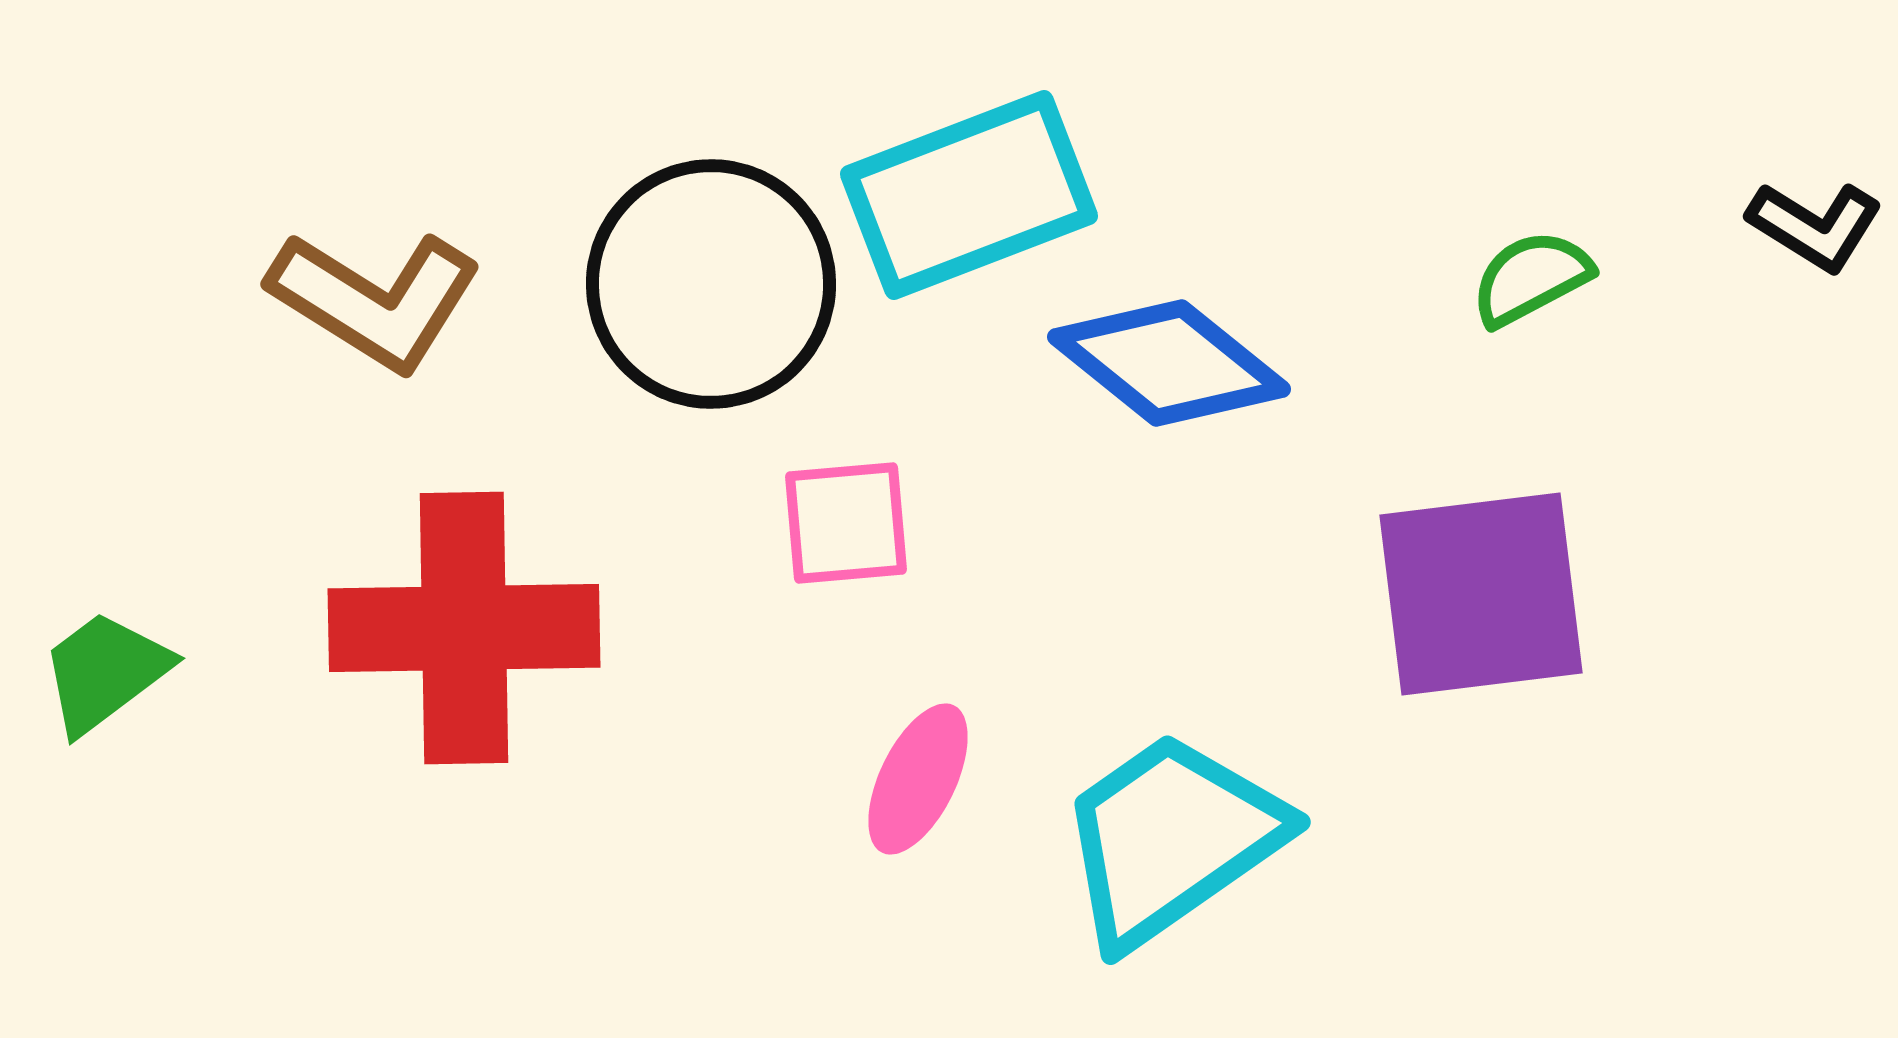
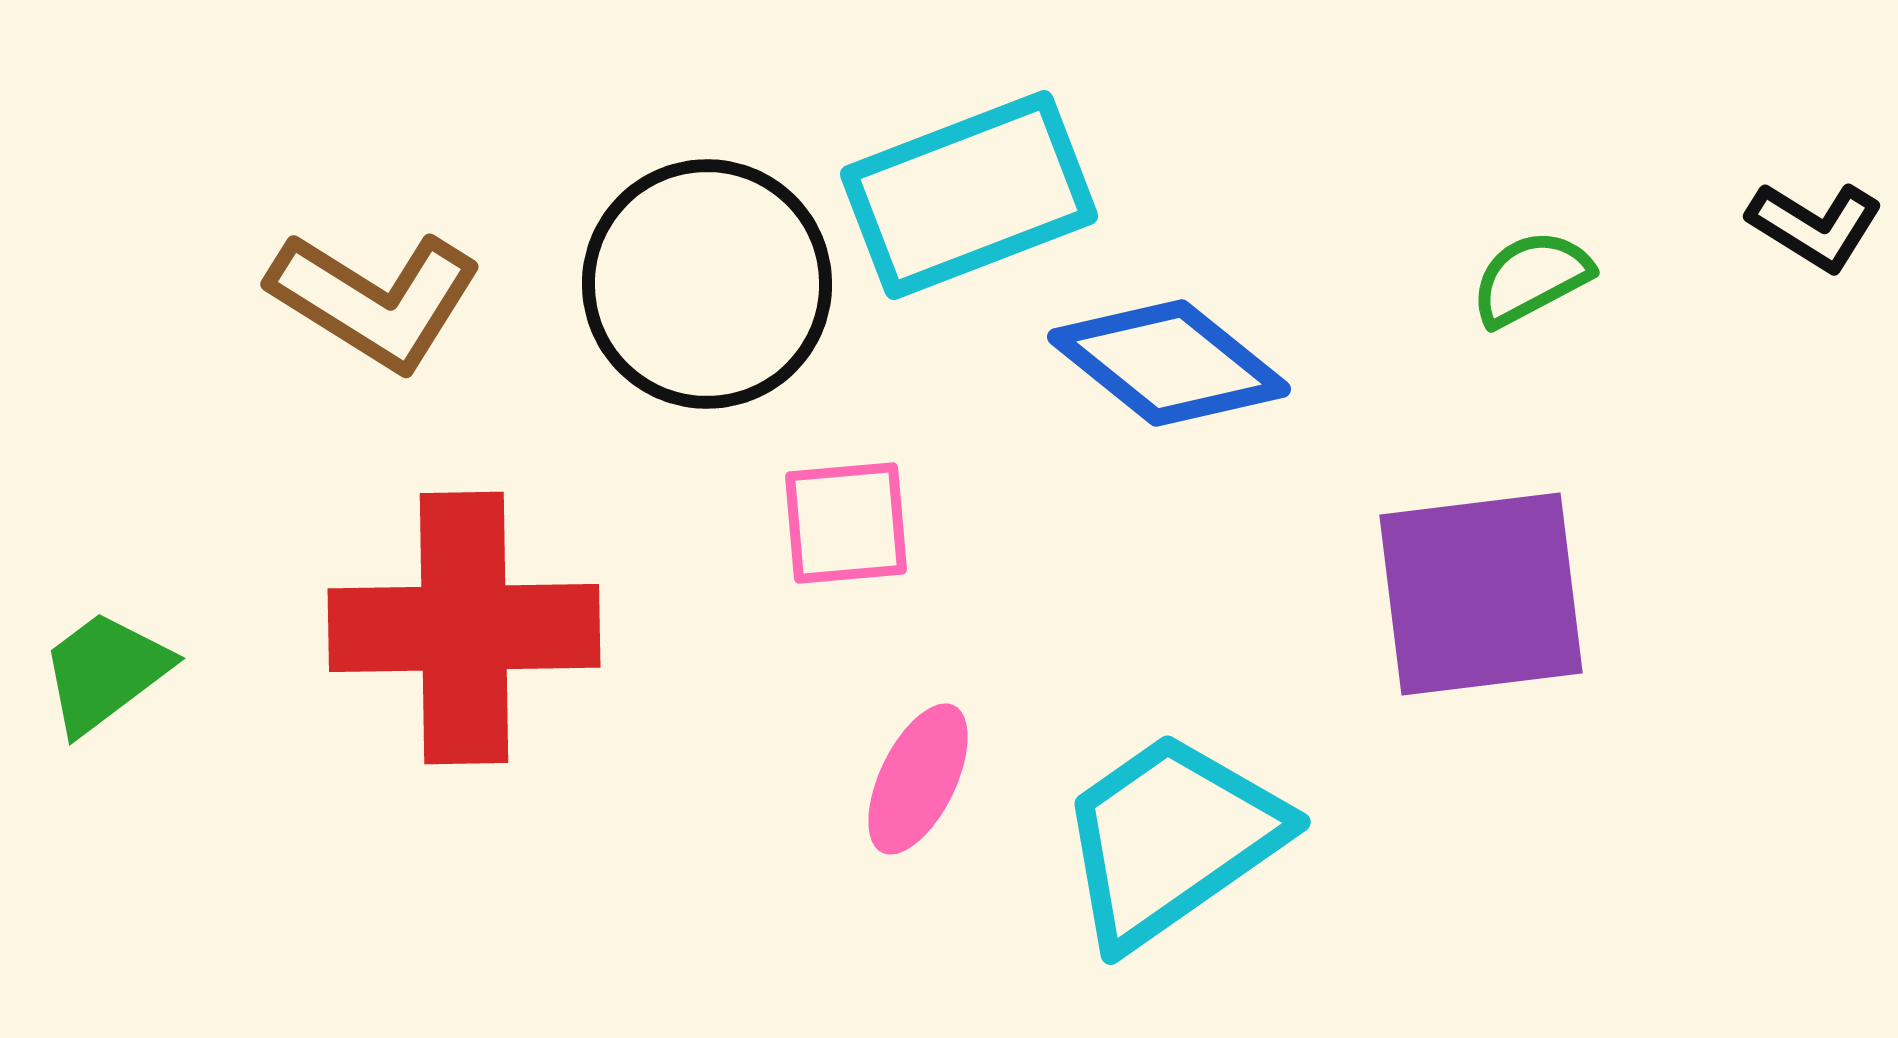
black circle: moved 4 px left
